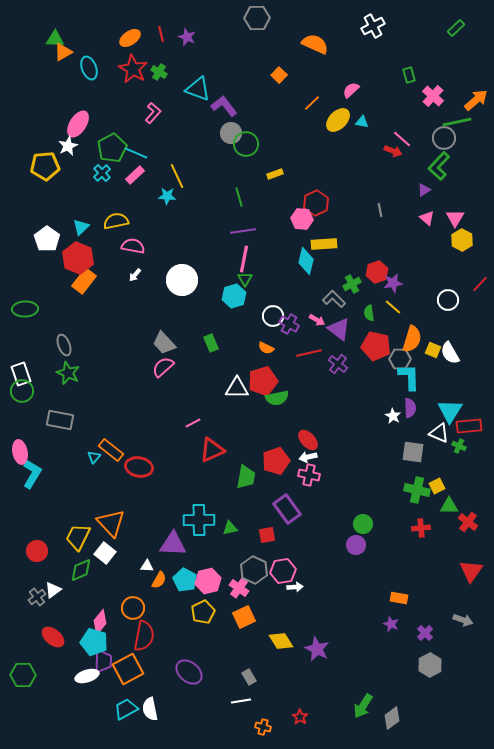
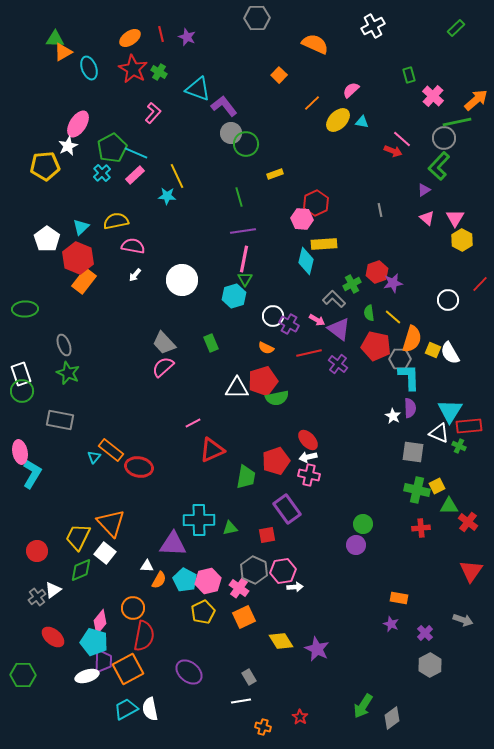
yellow line at (393, 307): moved 10 px down
